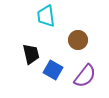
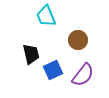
cyan trapezoid: rotated 15 degrees counterclockwise
blue square: rotated 36 degrees clockwise
purple semicircle: moved 2 px left, 1 px up
